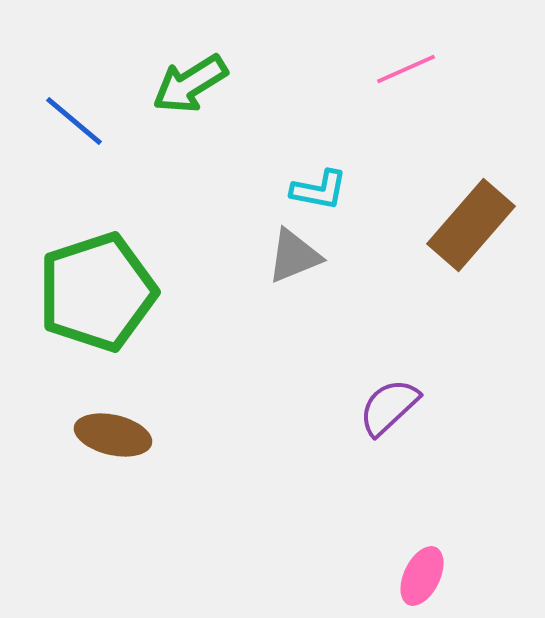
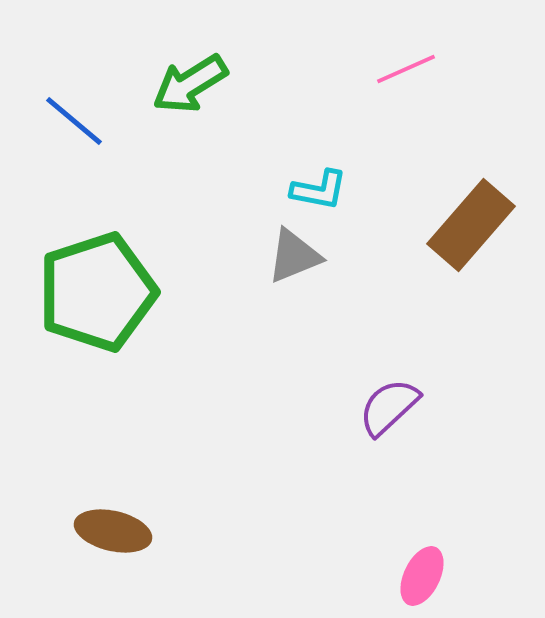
brown ellipse: moved 96 px down
